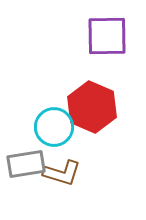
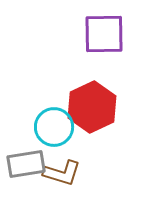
purple square: moved 3 px left, 2 px up
red hexagon: rotated 12 degrees clockwise
